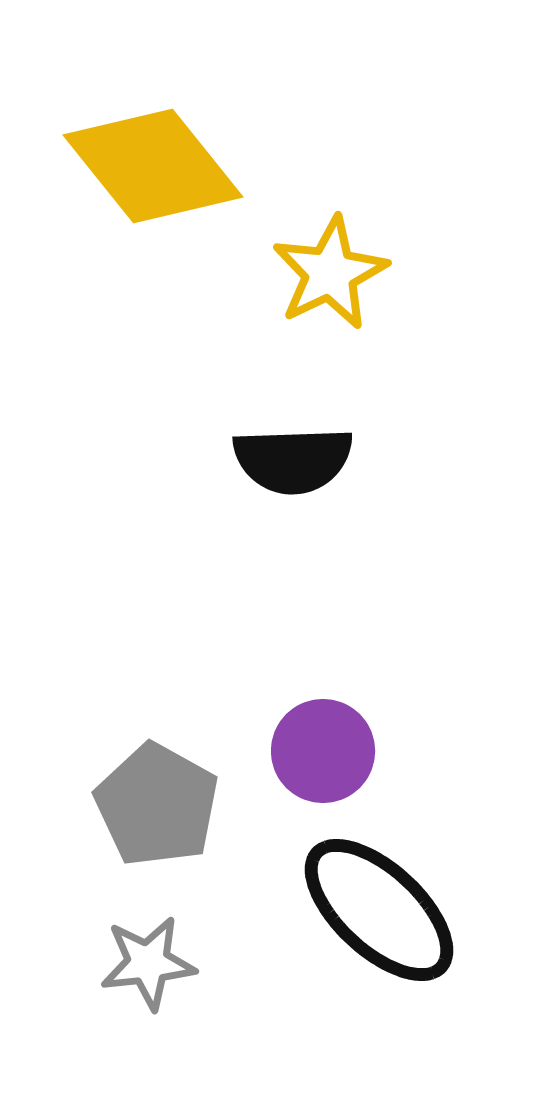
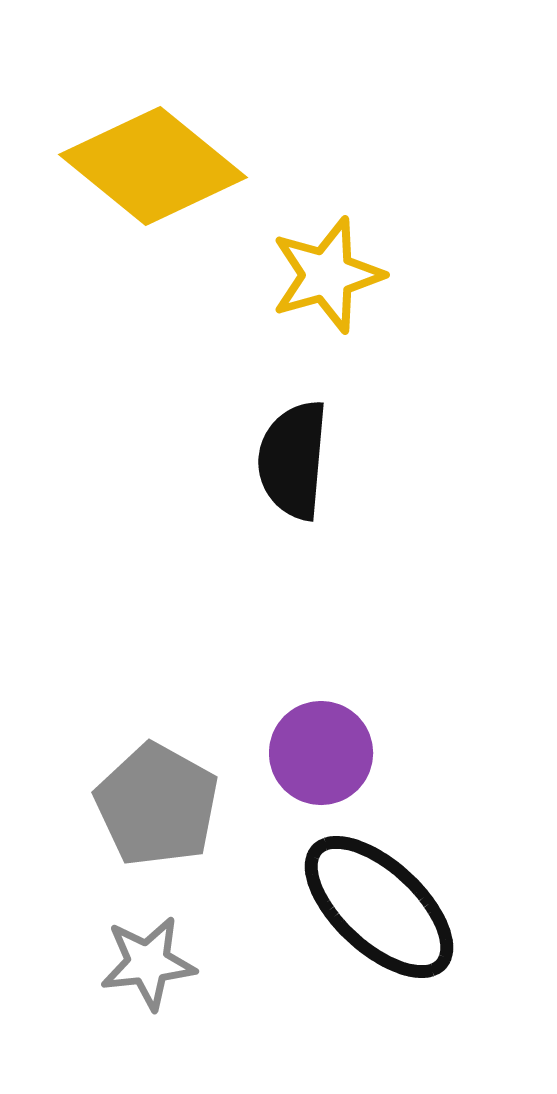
yellow diamond: rotated 12 degrees counterclockwise
yellow star: moved 3 px left, 2 px down; rotated 10 degrees clockwise
black semicircle: rotated 97 degrees clockwise
purple circle: moved 2 px left, 2 px down
black ellipse: moved 3 px up
